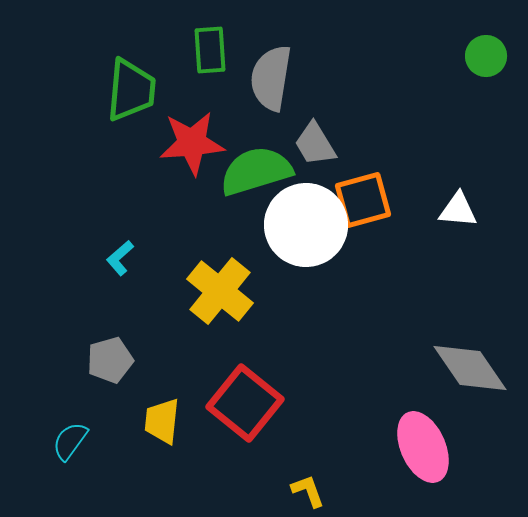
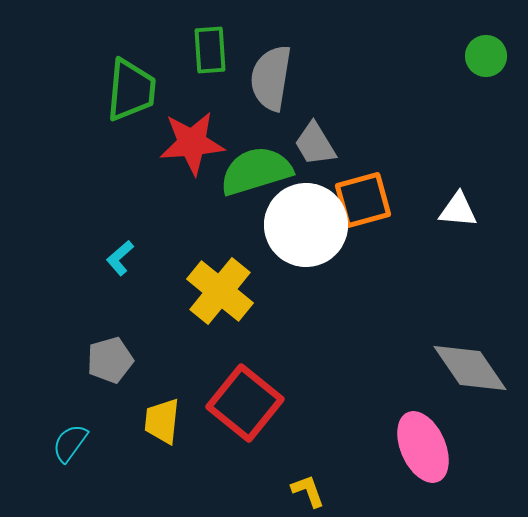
cyan semicircle: moved 2 px down
